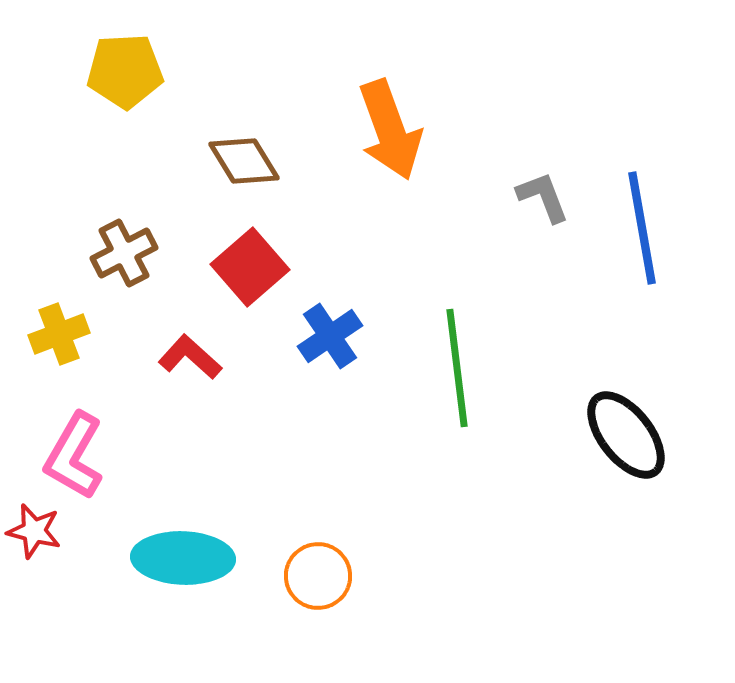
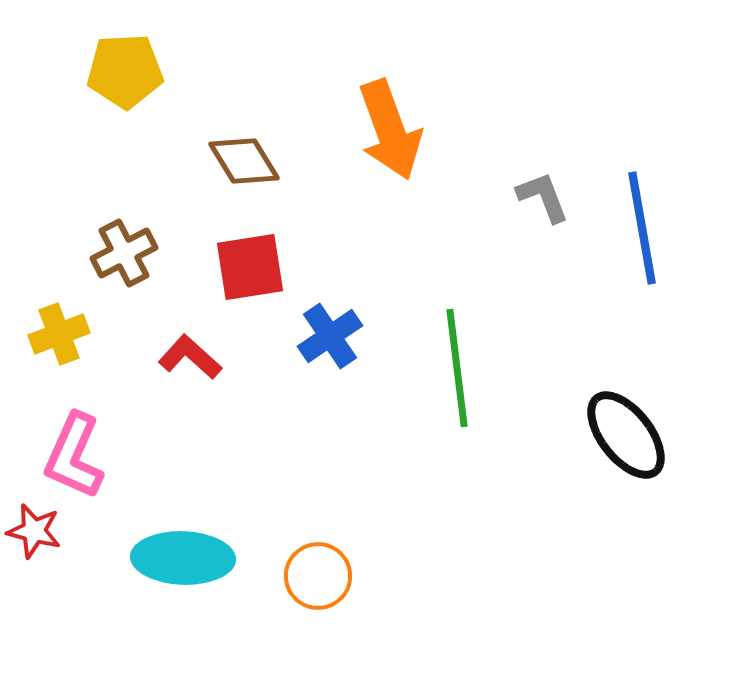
red square: rotated 32 degrees clockwise
pink L-shape: rotated 6 degrees counterclockwise
